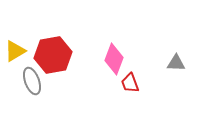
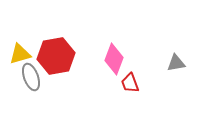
yellow triangle: moved 5 px right, 3 px down; rotated 15 degrees clockwise
red hexagon: moved 3 px right, 1 px down
gray triangle: rotated 12 degrees counterclockwise
gray ellipse: moved 1 px left, 4 px up
